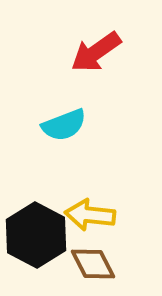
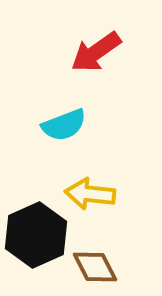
yellow arrow: moved 21 px up
black hexagon: rotated 8 degrees clockwise
brown diamond: moved 2 px right, 3 px down
